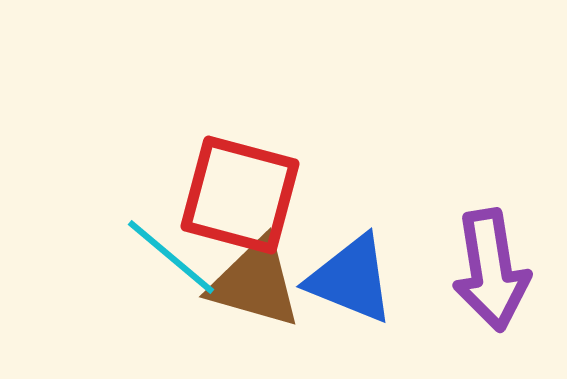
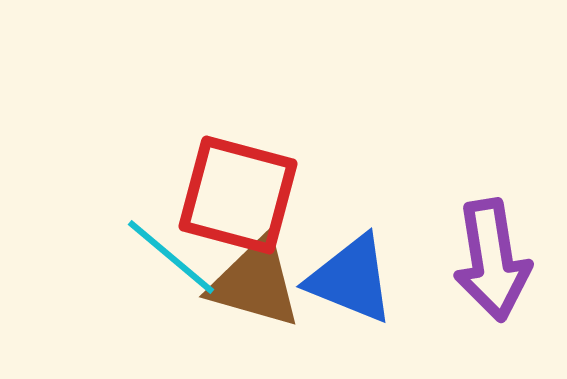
red square: moved 2 px left
purple arrow: moved 1 px right, 10 px up
